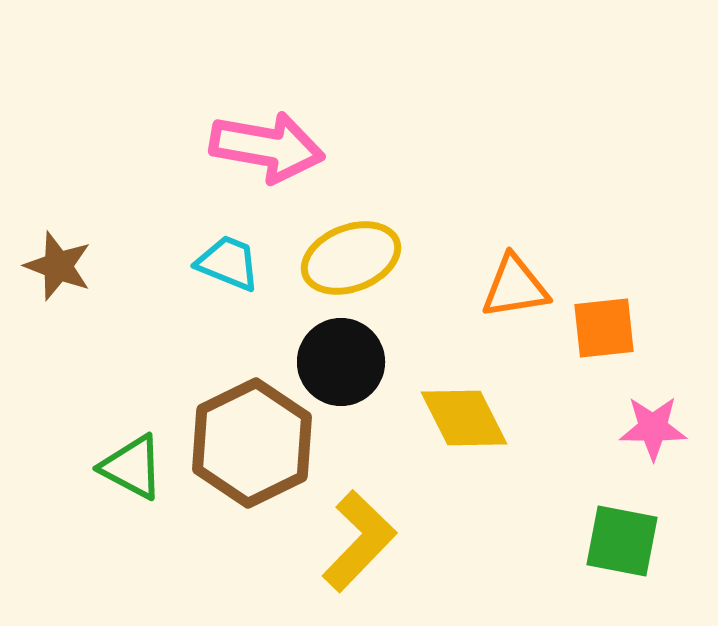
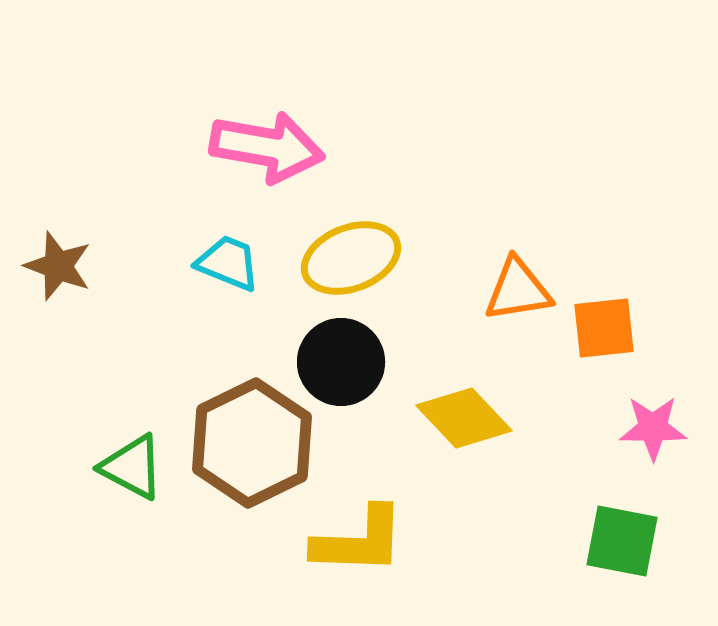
orange triangle: moved 3 px right, 3 px down
yellow diamond: rotated 16 degrees counterclockwise
yellow L-shape: rotated 48 degrees clockwise
